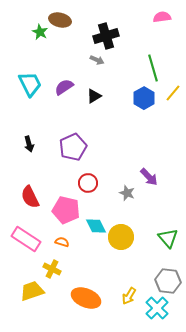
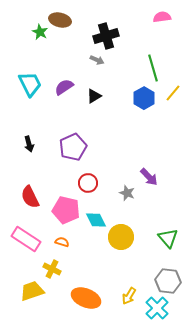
cyan diamond: moved 6 px up
